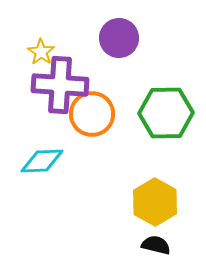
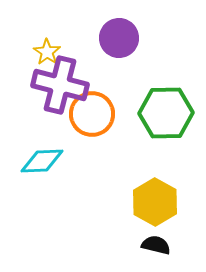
yellow star: moved 6 px right
purple cross: rotated 10 degrees clockwise
